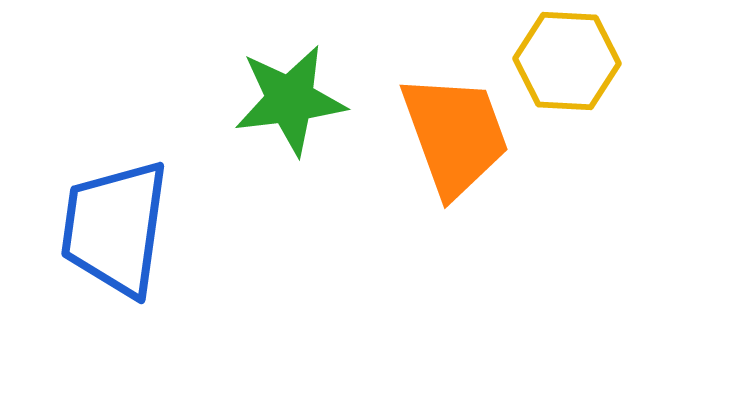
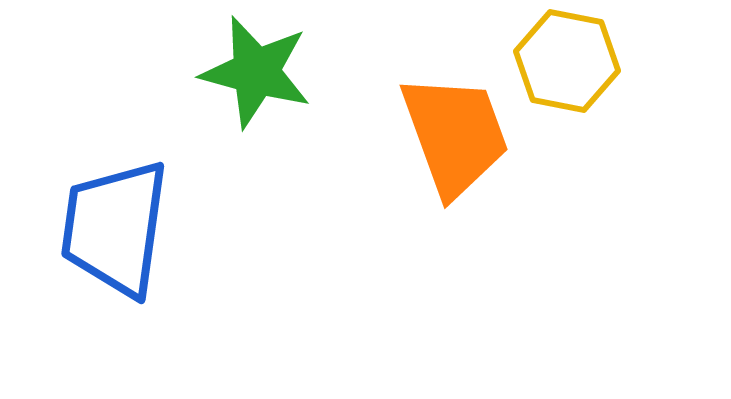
yellow hexagon: rotated 8 degrees clockwise
green star: moved 34 px left, 28 px up; rotated 22 degrees clockwise
